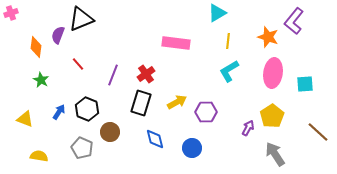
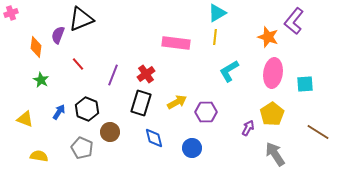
yellow line: moved 13 px left, 4 px up
yellow pentagon: moved 2 px up
brown line: rotated 10 degrees counterclockwise
blue diamond: moved 1 px left, 1 px up
